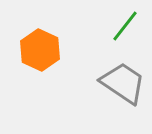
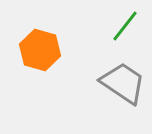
orange hexagon: rotated 9 degrees counterclockwise
